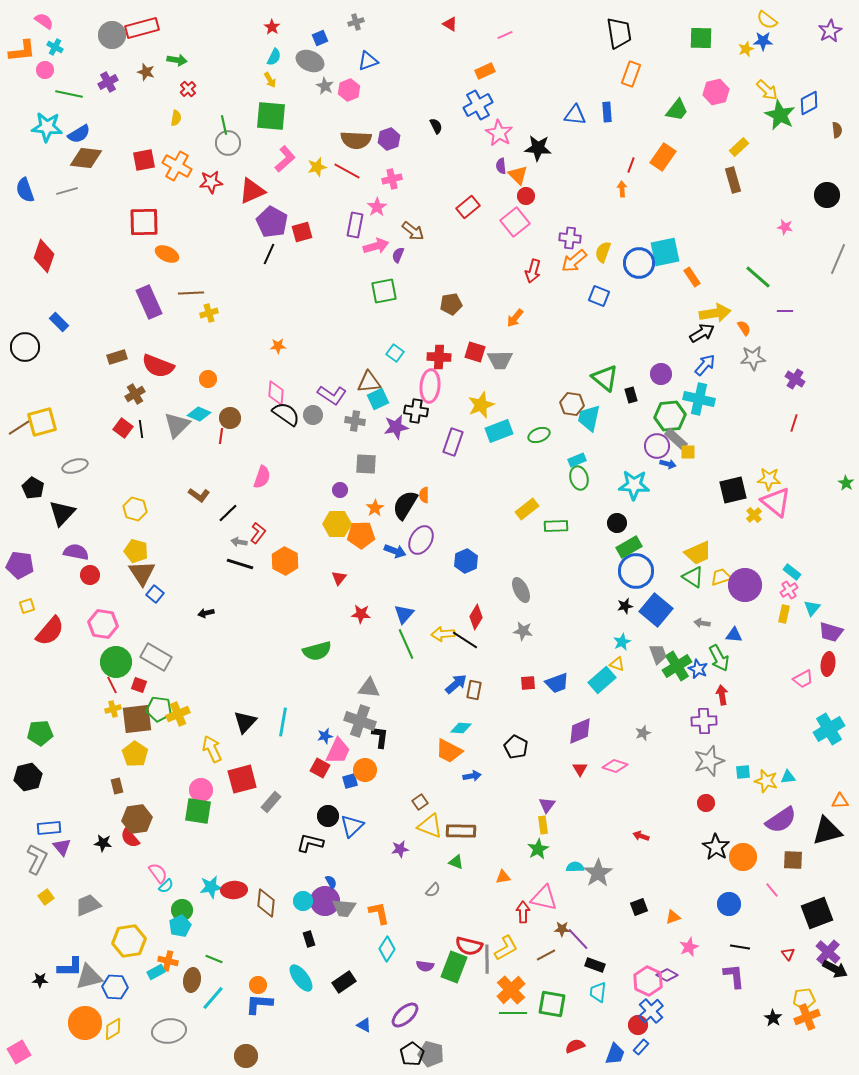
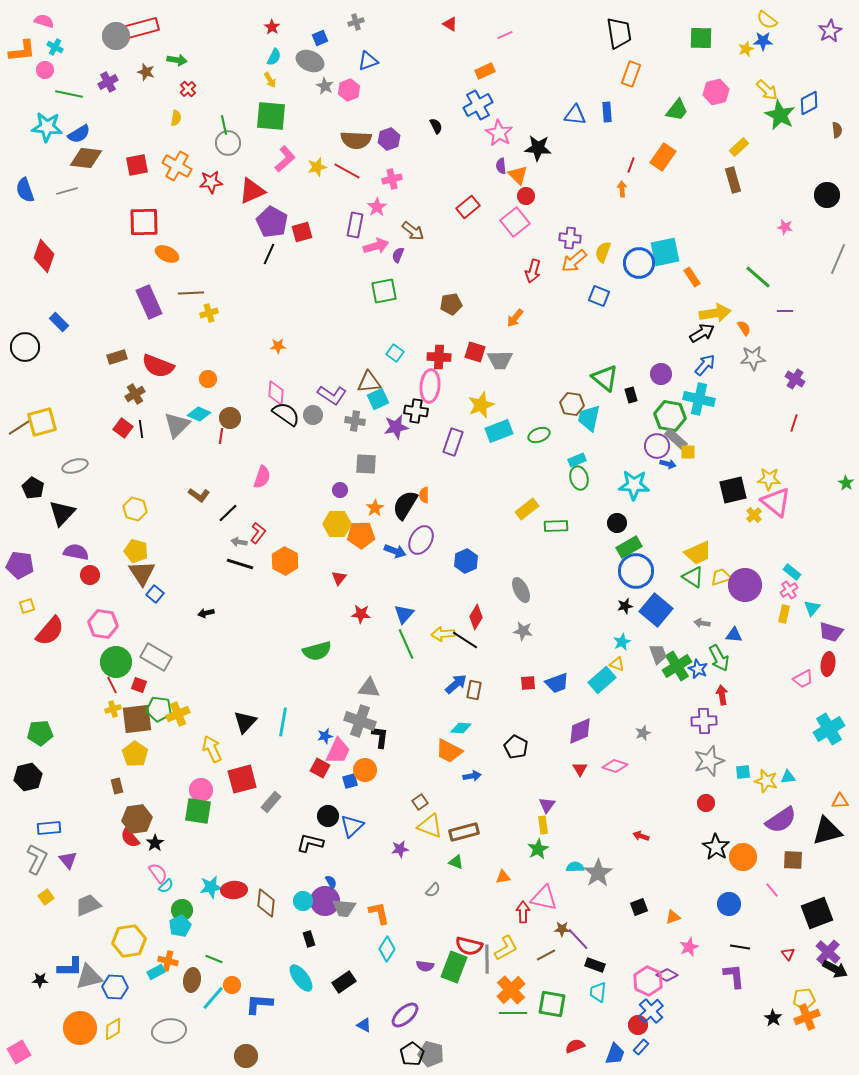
pink semicircle at (44, 21): rotated 18 degrees counterclockwise
gray circle at (112, 35): moved 4 px right, 1 px down
red square at (144, 160): moved 7 px left, 5 px down
green hexagon at (670, 416): rotated 16 degrees clockwise
brown rectangle at (461, 831): moved 3 px right, 1 px down; rotated 16 degrees counterclockwise
black star at (103, 843): moved 52 px right; rotated 30 degrees clockwise
purple triangle at (62, 847): moved 6 px right, 13 px down
orange circle at (258, 985): moved 26 px left
orange circle at (85, 1023): moved 5 px left, 5 px down
